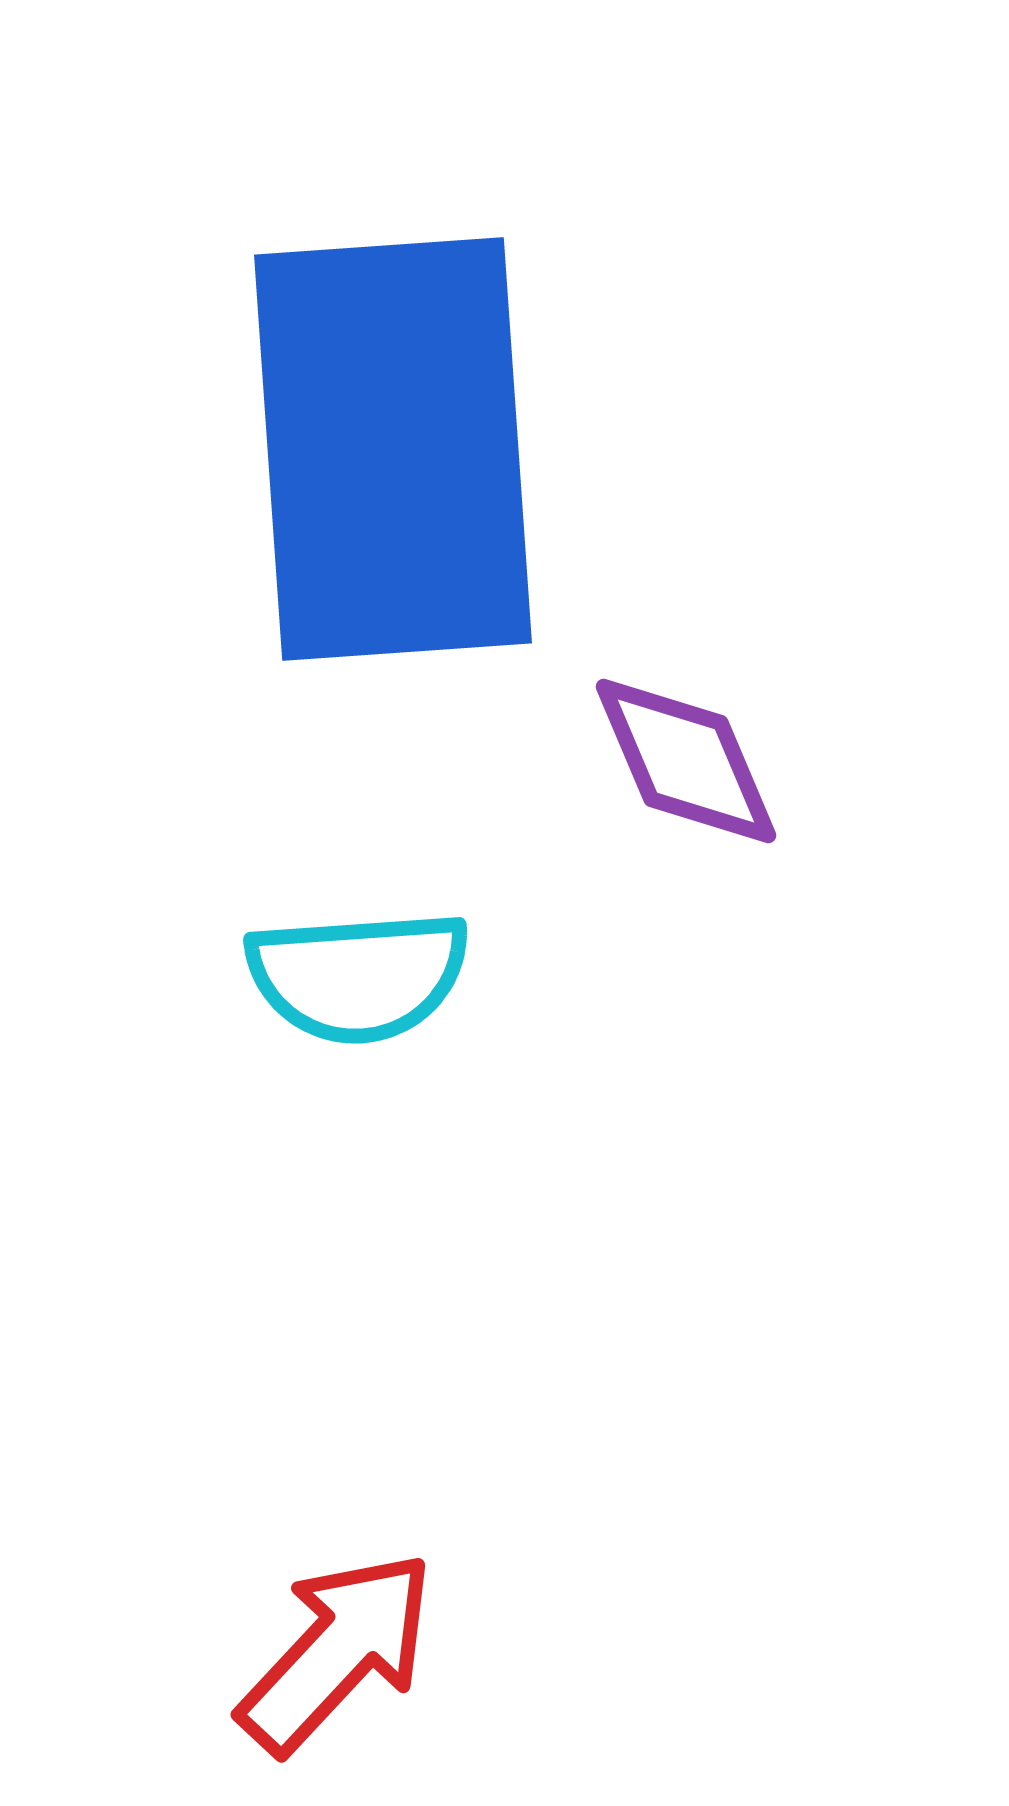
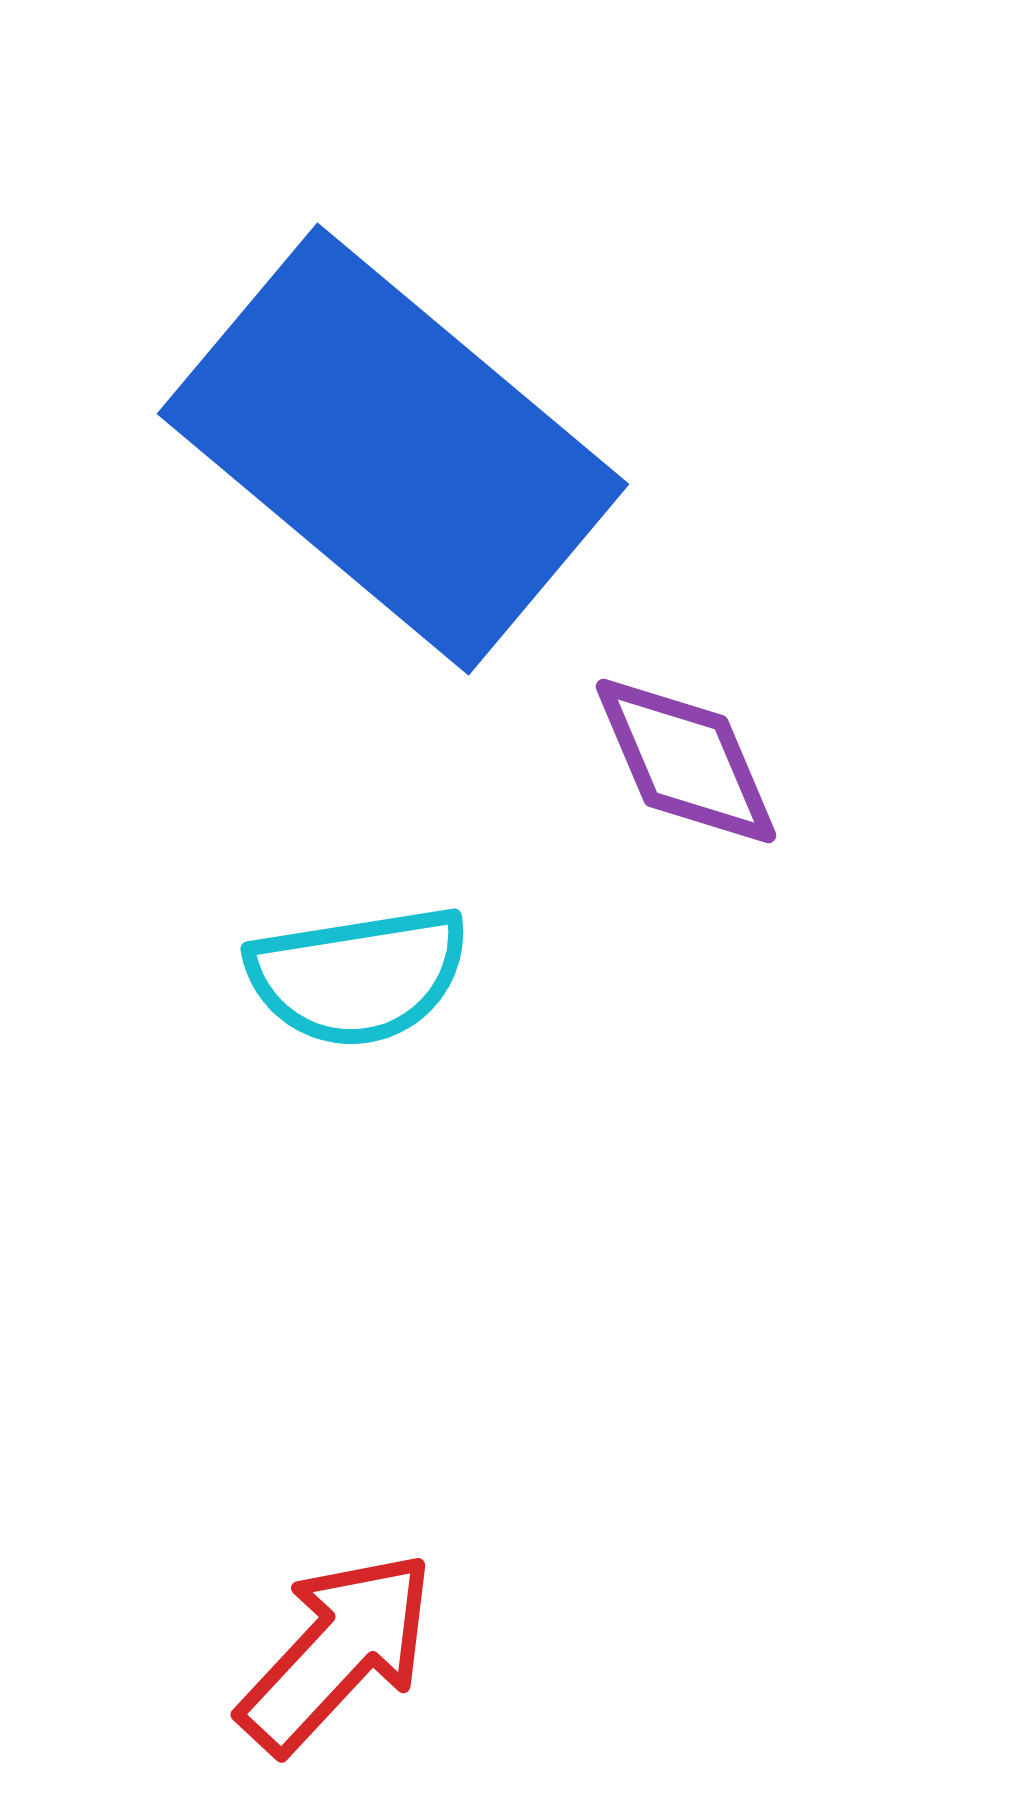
blue rectangle: rotated 46 degrees counterclockwise
cyan semicircle: rotated 5 degrees counterclockwise
